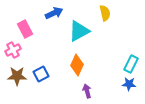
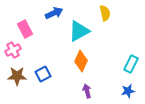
orange diamond: moved 4 px right, 4 px up
blue square: moved 2 px right
blue star: moved 1 px left, 7 px down; rotated 16 degrees counterclockwise
